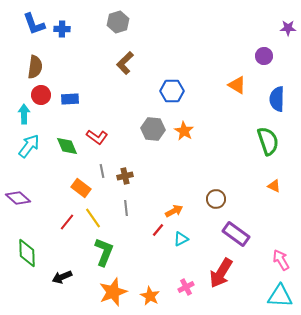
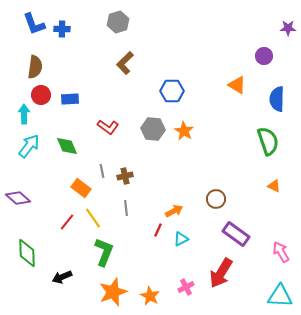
red L-shape at (97, 137): moved 11 px right, 10 px up
red line at (158, 230): rotated 16 degrees counterclockwise
pink arrow at (281, 260): moved 8 px up
